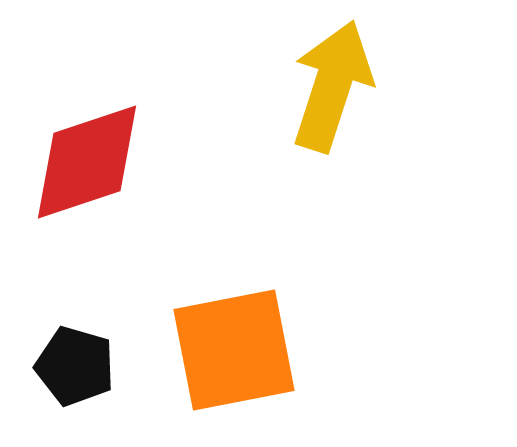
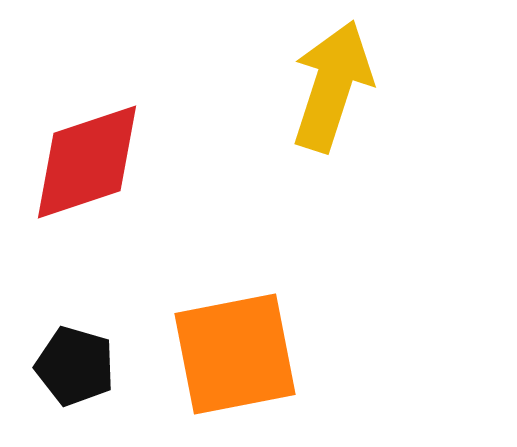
orange square: moved 1 px right, 4 px down
